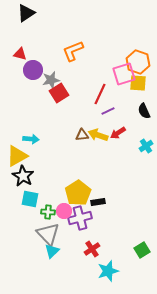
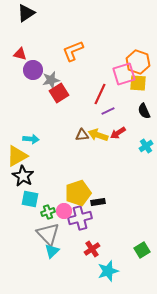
yellow pentagon: rotated 15 degrees clockwise
green cross: rotated 24 degrees counterclockwise
